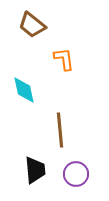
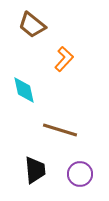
orange L-shape: rotated 50 degrees clockwise
brown line: rotated 68 degrees counterclockwise
purple circle: moved 4 px right
